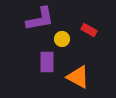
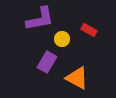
purple rectangle: rotated 30 degrees clockwise
orange triangle: moved 1 px left, 1 px down
